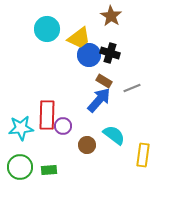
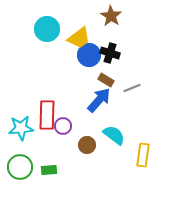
brown rectangle: moved 2 px right, 1 px up
